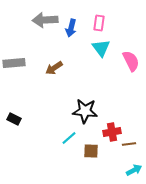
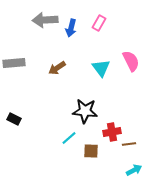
pink rectangle: rotated 21 degrees clockwise
cyan triangle: moved 20 px down
brown arrow: moved 3 px right
